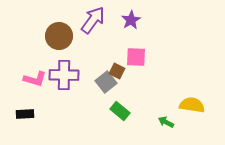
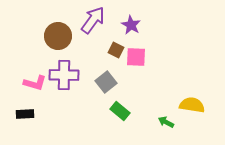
purple star: moved 5 px down; rotated 12 degrees counterclockwise
brown circle: moved 1 px left
brown square: moved 1 px left, 21 px up
pink L-shape: moved 4 px down
